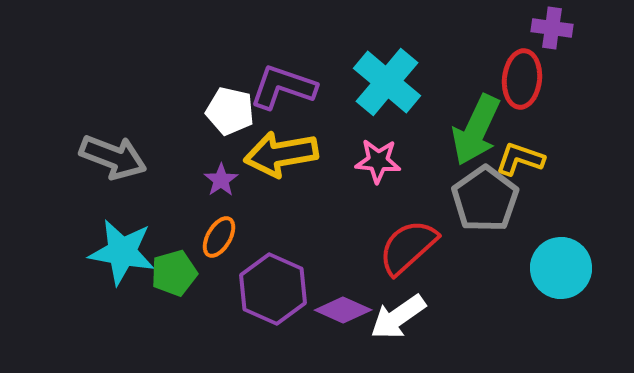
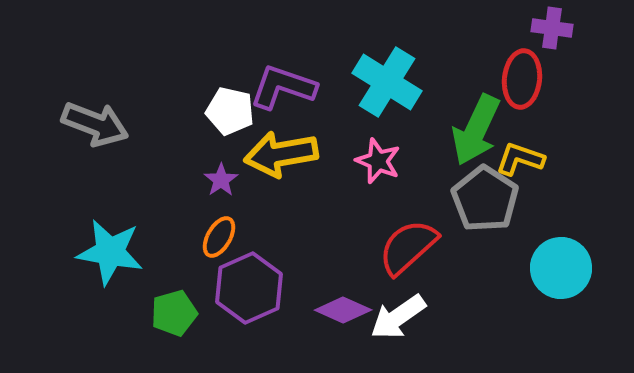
cyan cross: rotated 8 degrees counterclockwise
gray arrow: moved 18 px left, 33 px up
pink star: rotated 18 degrees clockwise
gray pentagon: rotated 4 degrees counterclockwise
cyan star: moved 12 px left
green pentagon: moved 40 px down
purple hexagon: moved 24 px left, 1 px up; rotated 12 degrees clockwise
